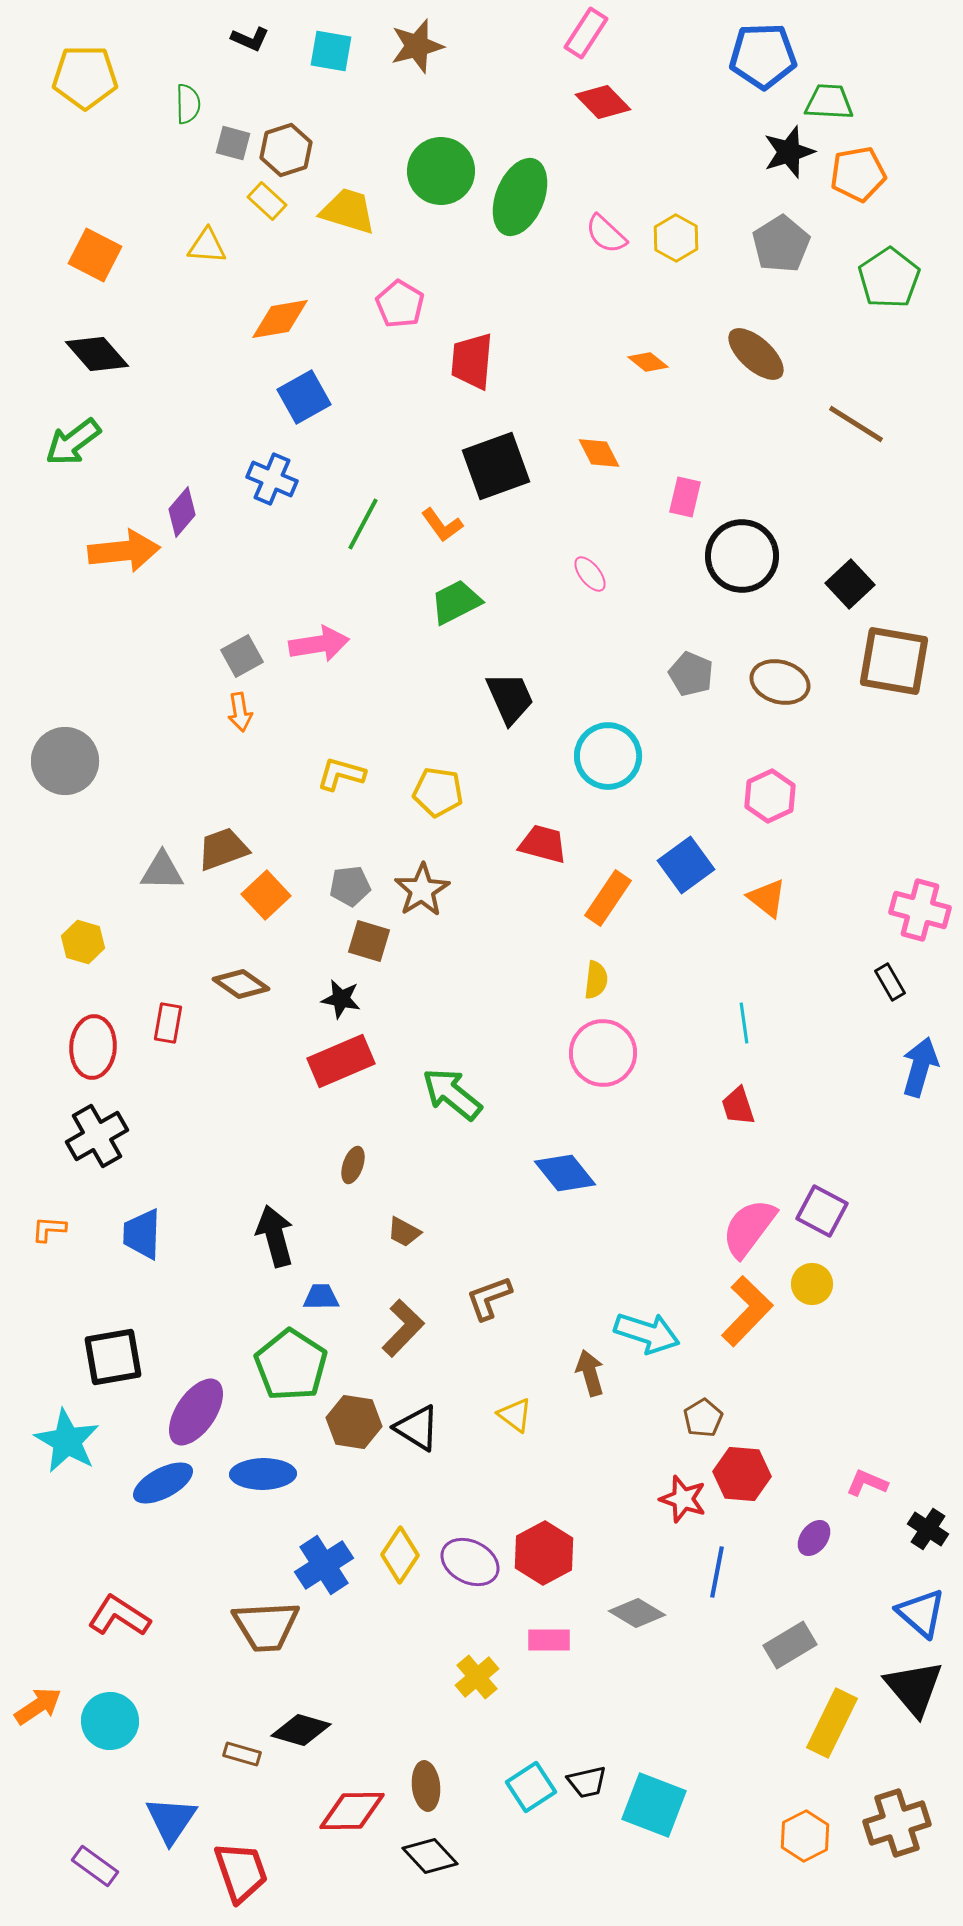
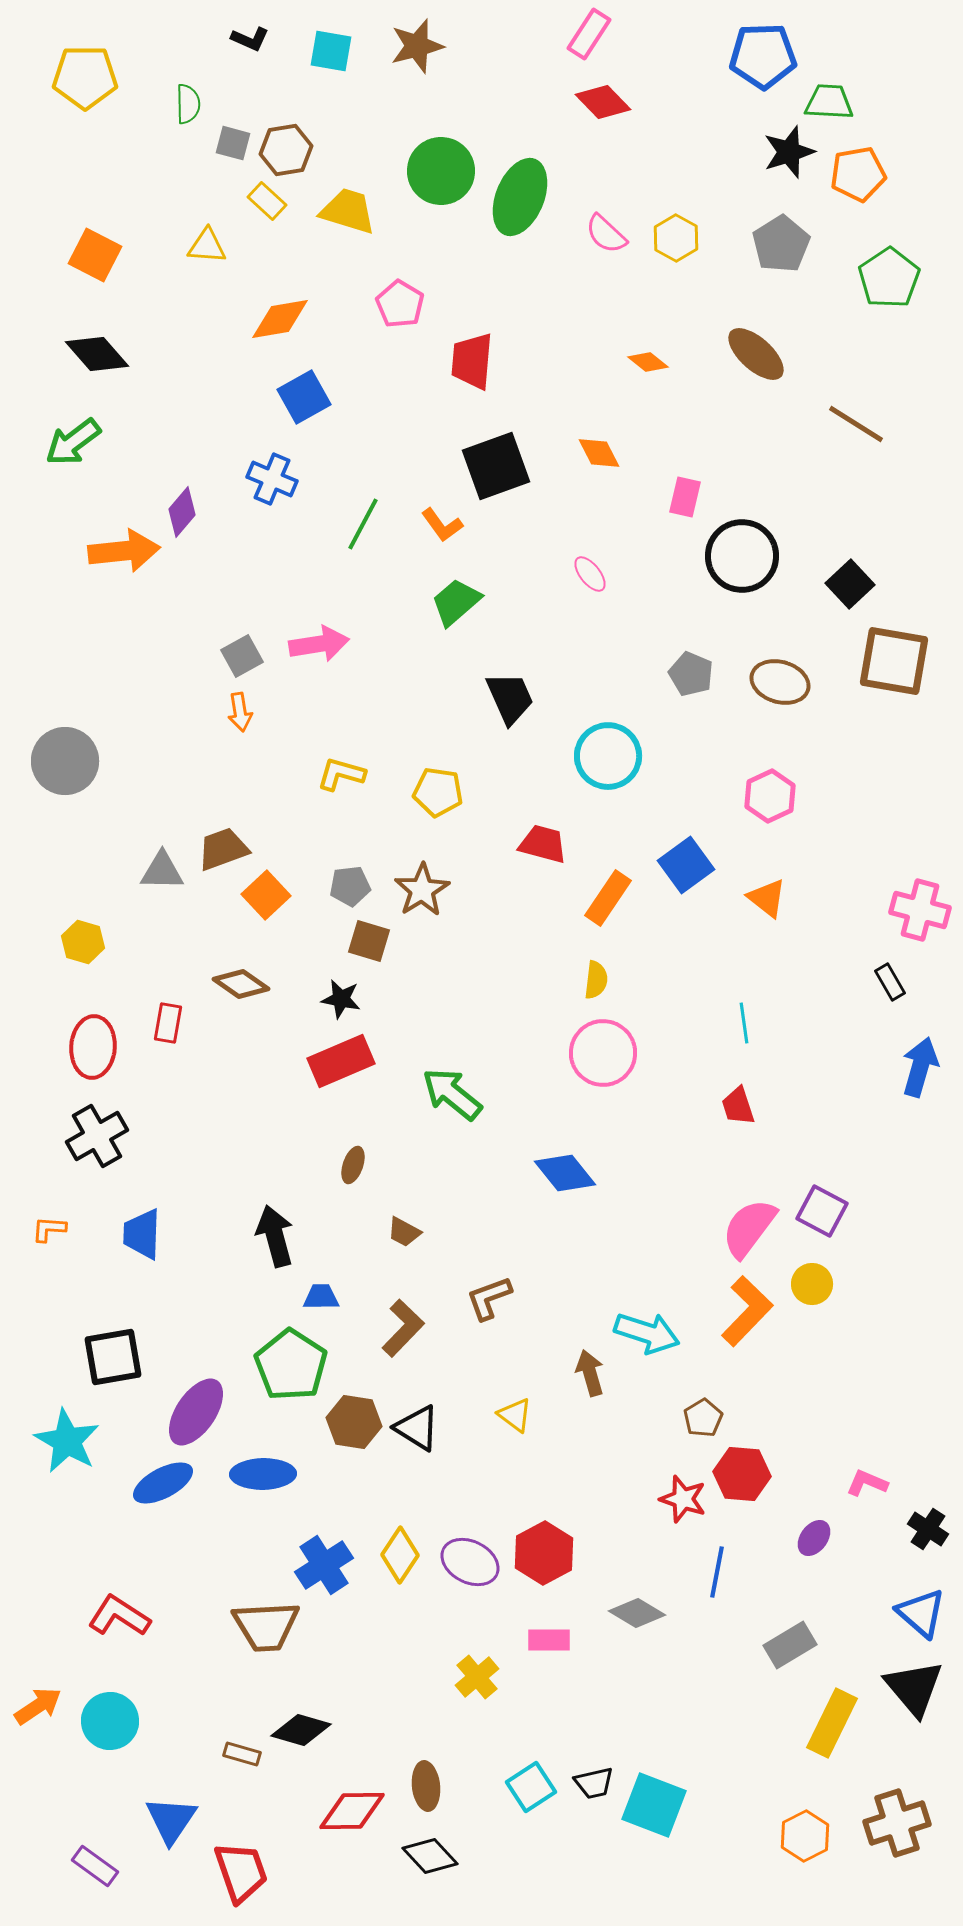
pink rectangle at (586, 33): moved 3 px right, 1 px down
brown hexagon at (286, 150): rotated 9 degrees clockwise
green trapezoid at (456, 602): rotated 14 degrees counterclockwise
black trapezoid at (587, 1782): moved 7 px right, 1 px down
